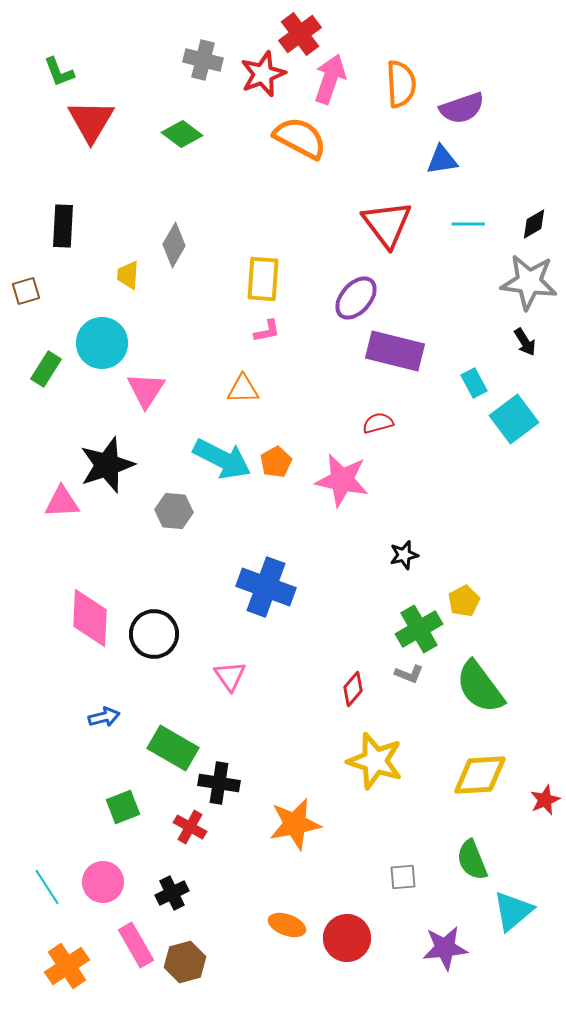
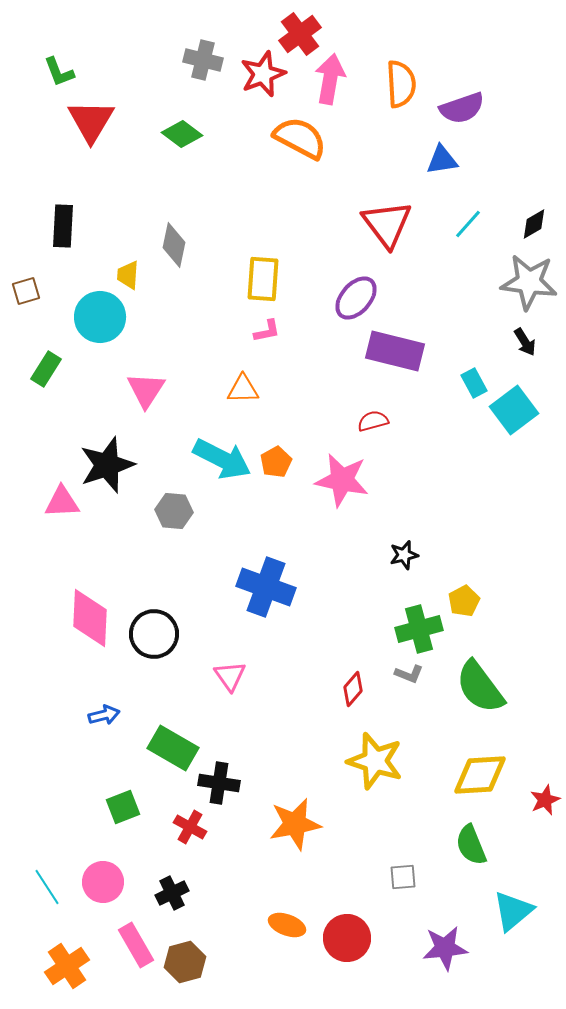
pink arrow at (330, 79): rotated 9 degrees counterclockwise
cyan line at (468, 224): rotated 48 degrees counterclockwise
gray diamond at (174, 245): rotated 18 degrees counterclockwise
cyan circle at (102, 343): moved 2 px left, 26 px up
cyan square at (514, 419): moved 9 px up
red semicircle at (378, 423): moved 5 px left, 2 px up
green cross at (419, 629): rotated 15 degrees clockwise
blue arrow at (104, 717): moved 2 px up
green semicircle at (472, 860): moved 1 px left, 15 px up
